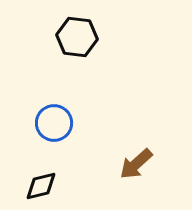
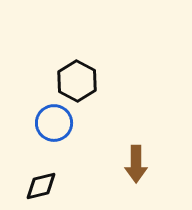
black hexagon: moved 44 px down; rotated 21 degrees clockwise
brown arrow: rotated 48 degrees counterclockwise
